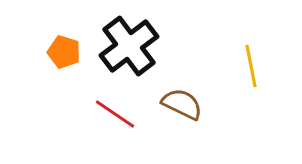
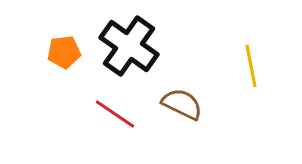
black cross: rotated 18 degrees counterclockwise
orange pentagon: rotated 24 degrees counterclockwise
